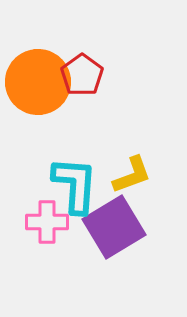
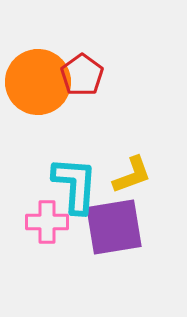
purple square: rotated 22 degrees clockwise
